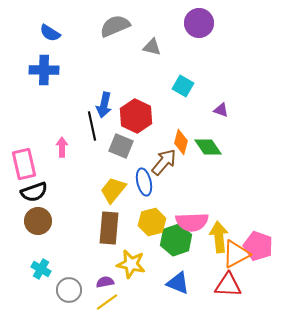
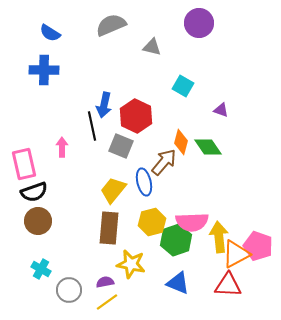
gray semicircle: moved 4 px left, 1 px up
